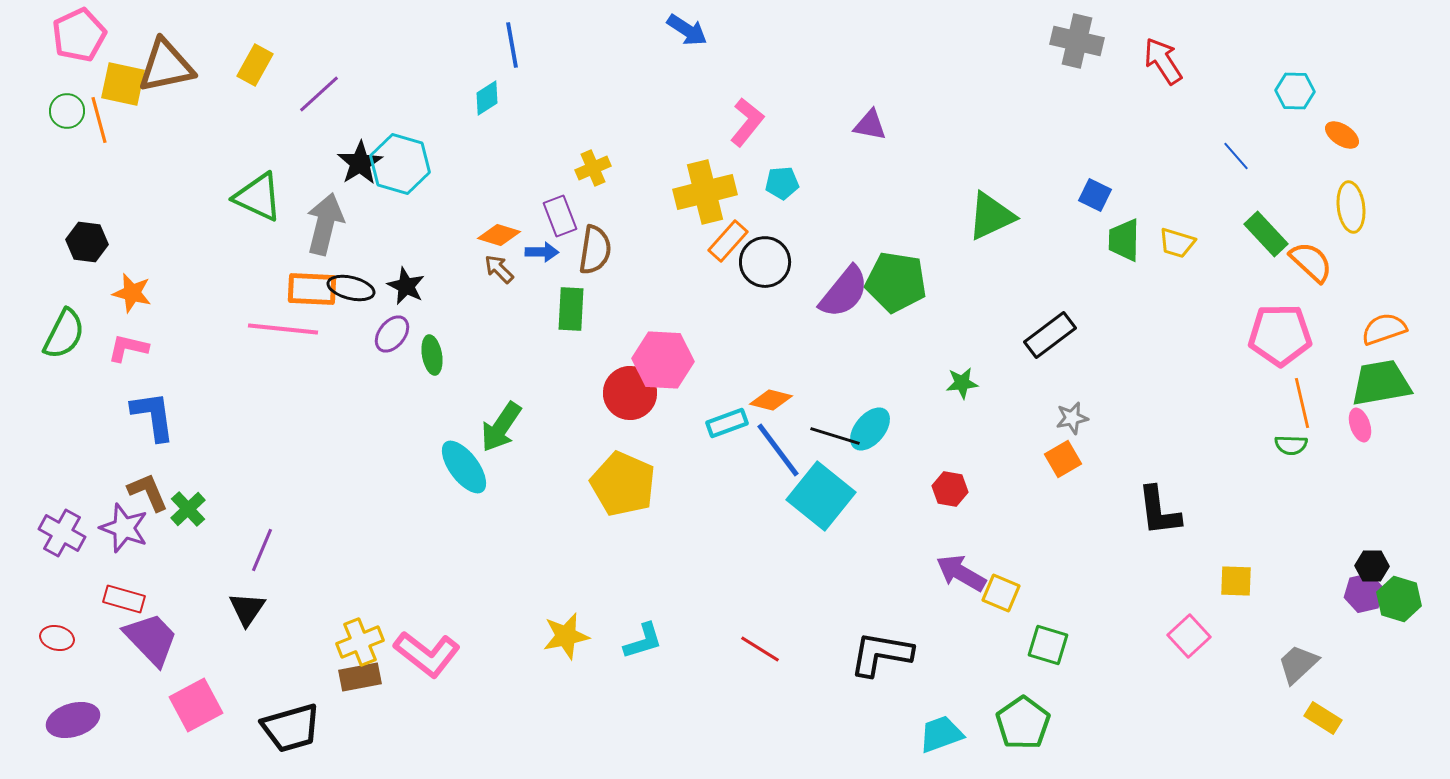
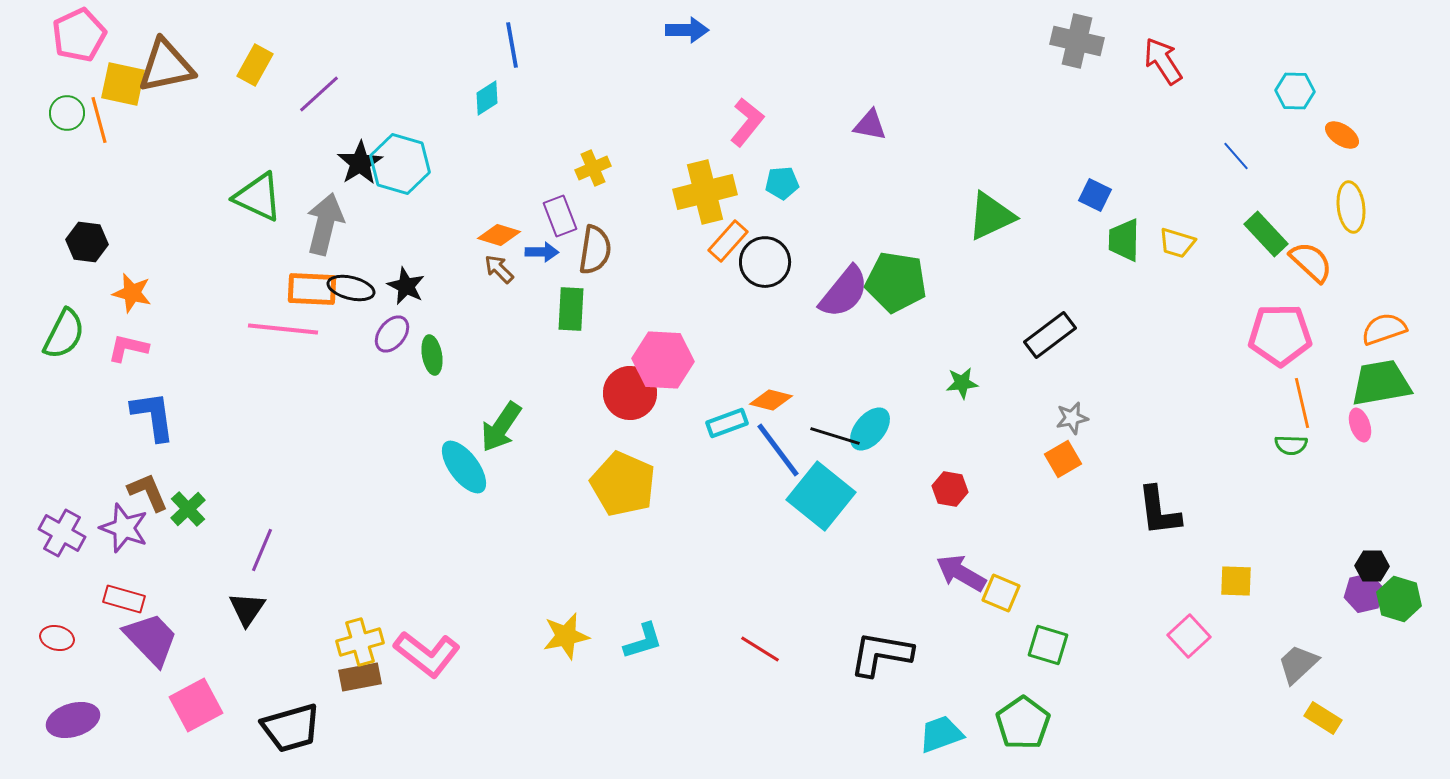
blue arrow at (687, 30): rotated 33 degrees counterclockwise
green circle at (67, 111): moved 2 px down
yellow cross at (360, 642): rotated 6 degrees clockwise
